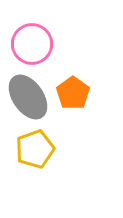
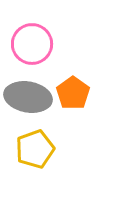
gray ellipse: rotated 45 degrees counterclockwise
